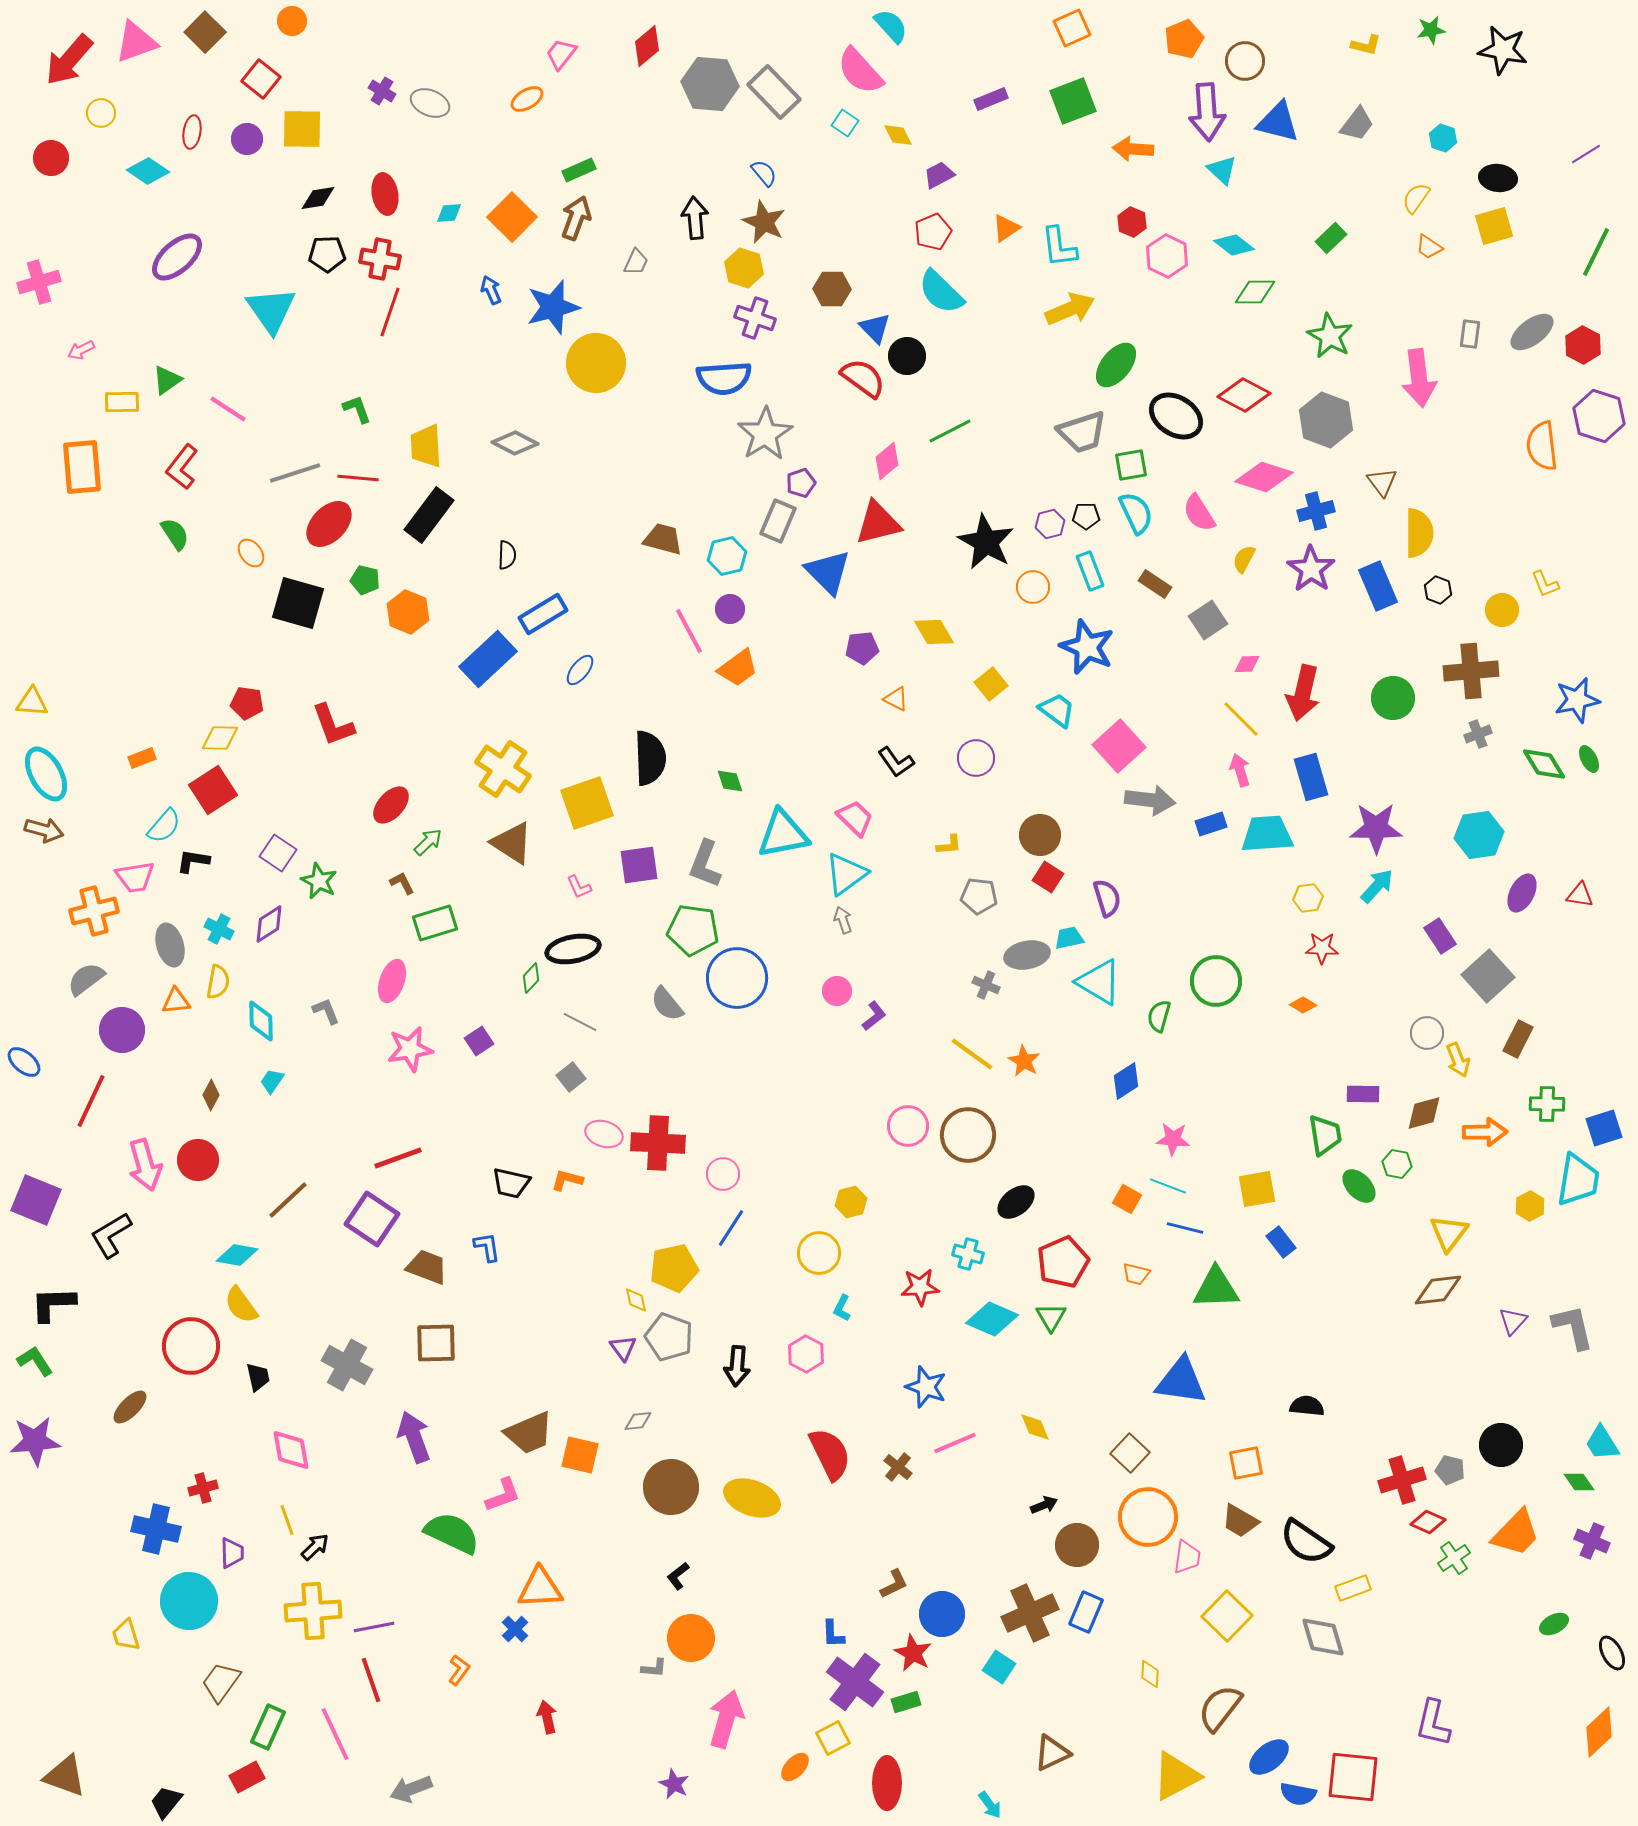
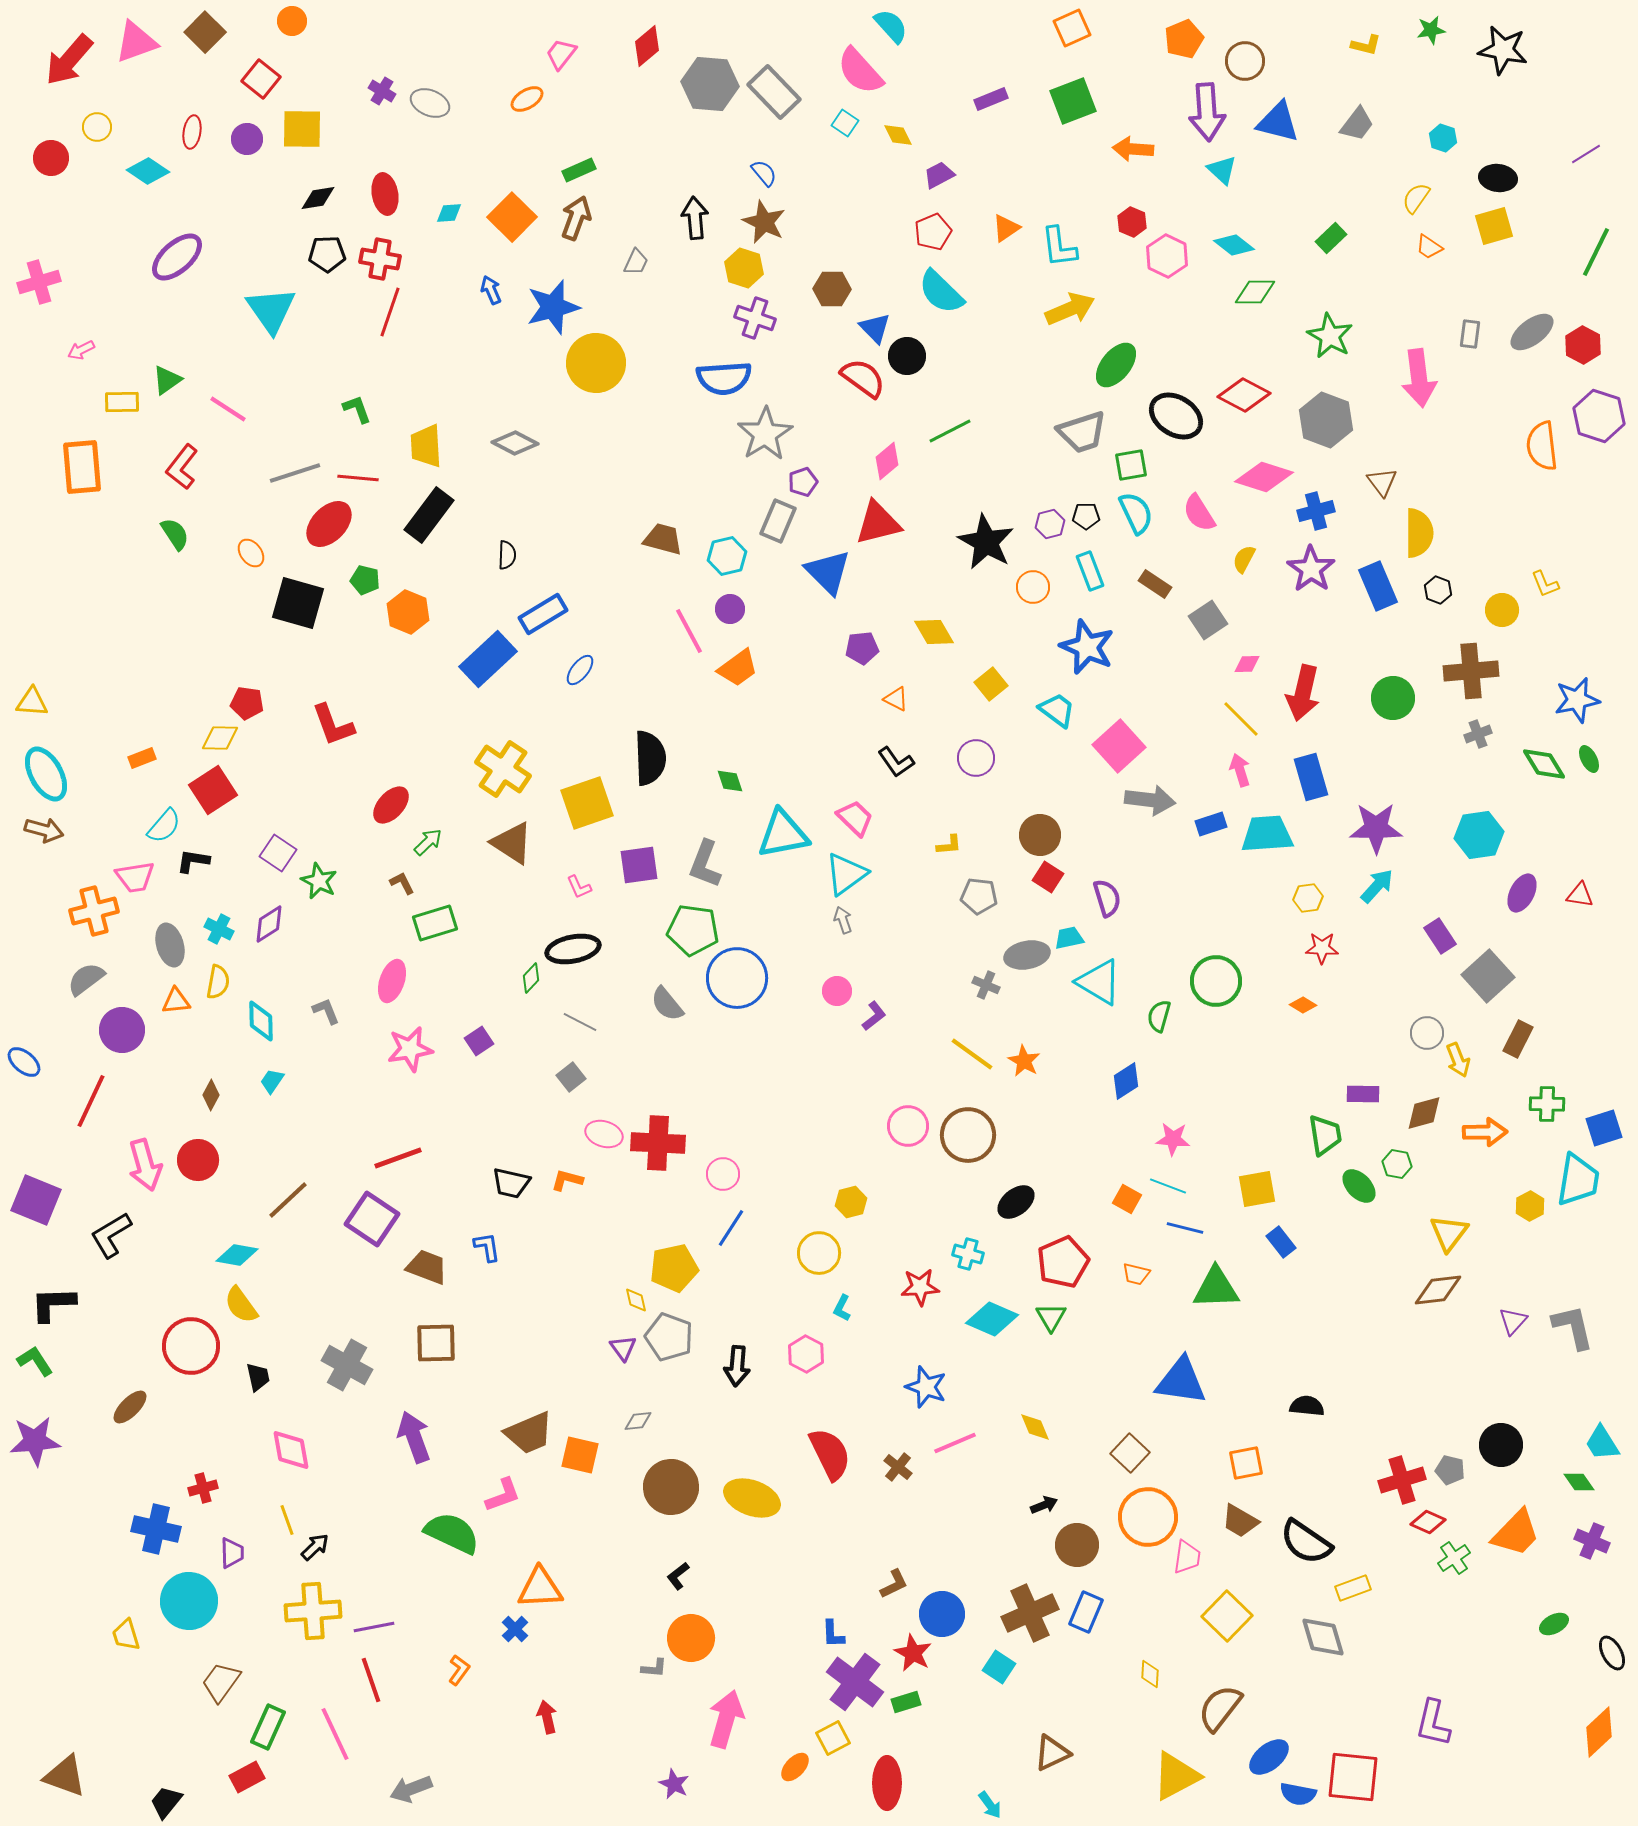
yellow circle at (101, 113): moved 4 px left, 14 px down
purple pentagon at (801, 483): moved 2 px right, 1 px up
